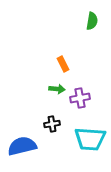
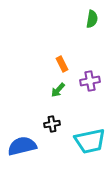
green semicircle: moved 2 px up
orange rectangle: moved 1 px left
green arrow: moved 1 px right, 1 px down; rotated 126 degrees clockwise
purple cross: moved 10 px right, 17 px up
cyan trapezoid: moved 2 px down; rotated 16 degrees counterclockwise
